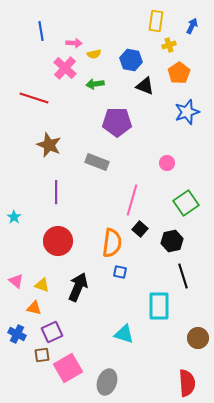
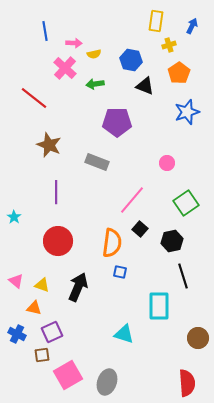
blue line: moved 4 px right
red line: rotated 20 degrees clockwise
pink line: rotated 24 degrees clockwise
pink square: moved 7 px down
